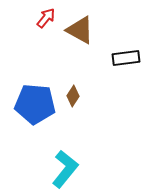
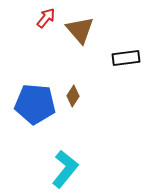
brown triangle: rotated 20 degrees clockwise
